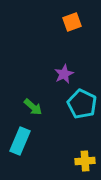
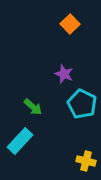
orange square: moved 2 px left, 2 px down; rotated 24 degrees counterclockwise
purple star: rotated 24 degrees counterclockwise
cyan rectangle: rotated 20 degrees clockwise
yellow cross: moved 1 px right; rotated 18 degrees clockwise
